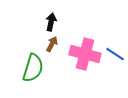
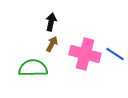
green semicircle: rotated 108 degrees counterclockwise
